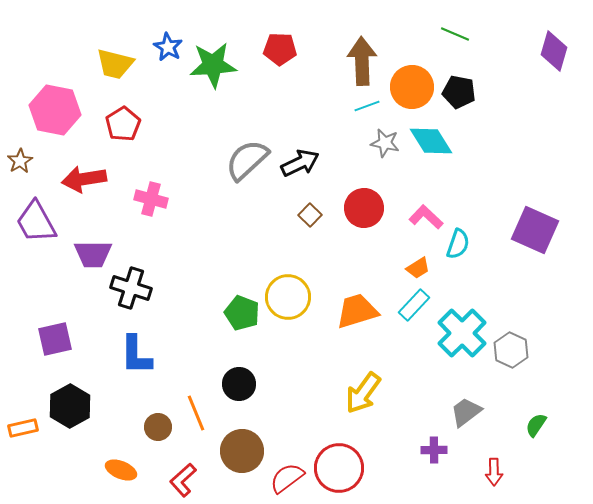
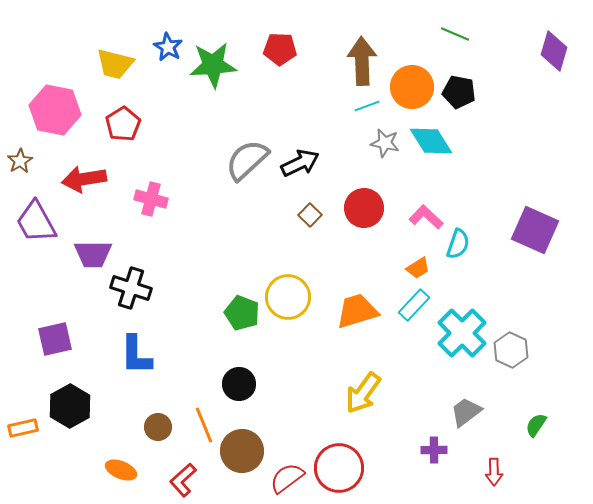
orange line at (196, 413): moved 8 px right, 12 px down
